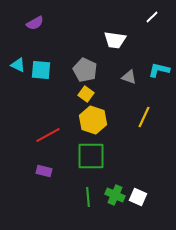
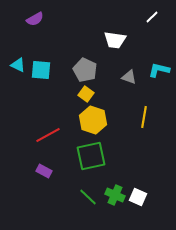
purple semicircle: moved 4 px up
yellow line: rotated 15 degrees counterclockwise
green square: rotated 12 degrees counterclockwise
purple rectangle: rotated 14 degrees clockwise
green line: rotated 42 degrees counterclockwise
